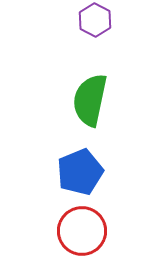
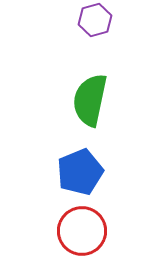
purple hexagon: rotated 16 degrees clockwise
